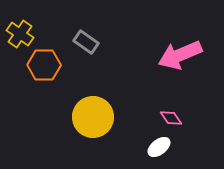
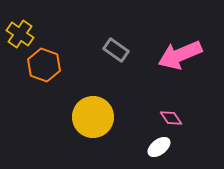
gray rectangle: moved 30 px right, 8 px down
orange hexagon: rotated 20 degrees clockwise
